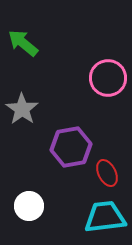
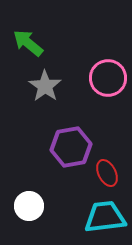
green arrow: moved 5 px right
gray star: moved 23 px right, 23 px up
